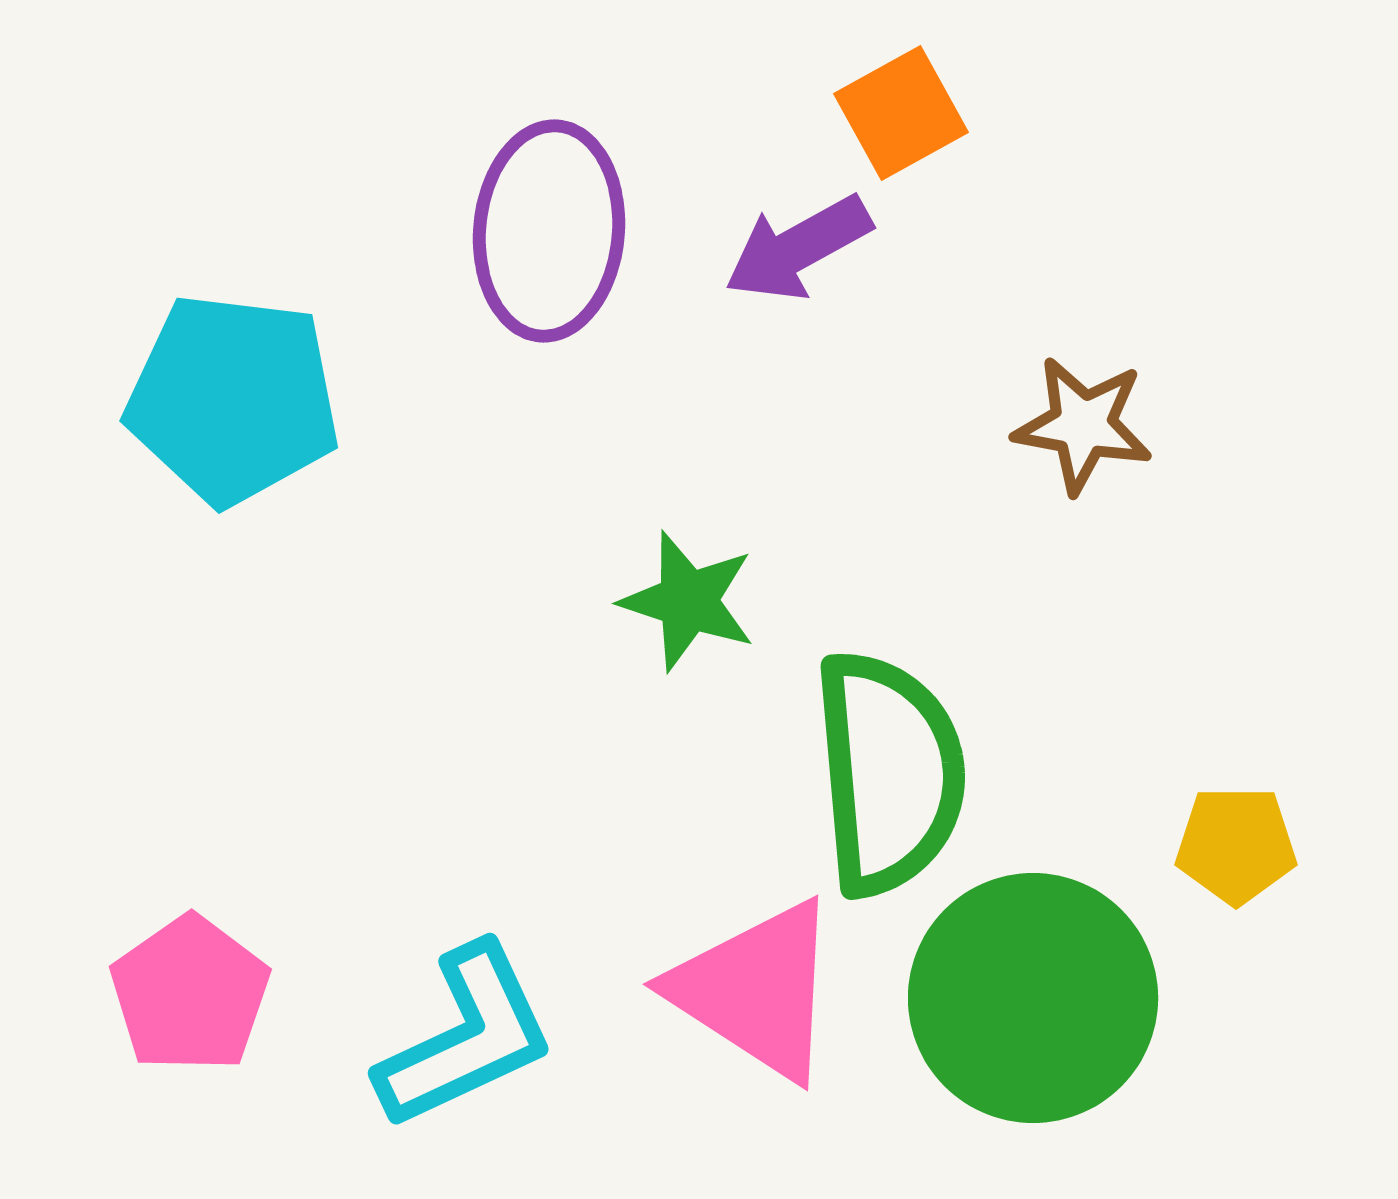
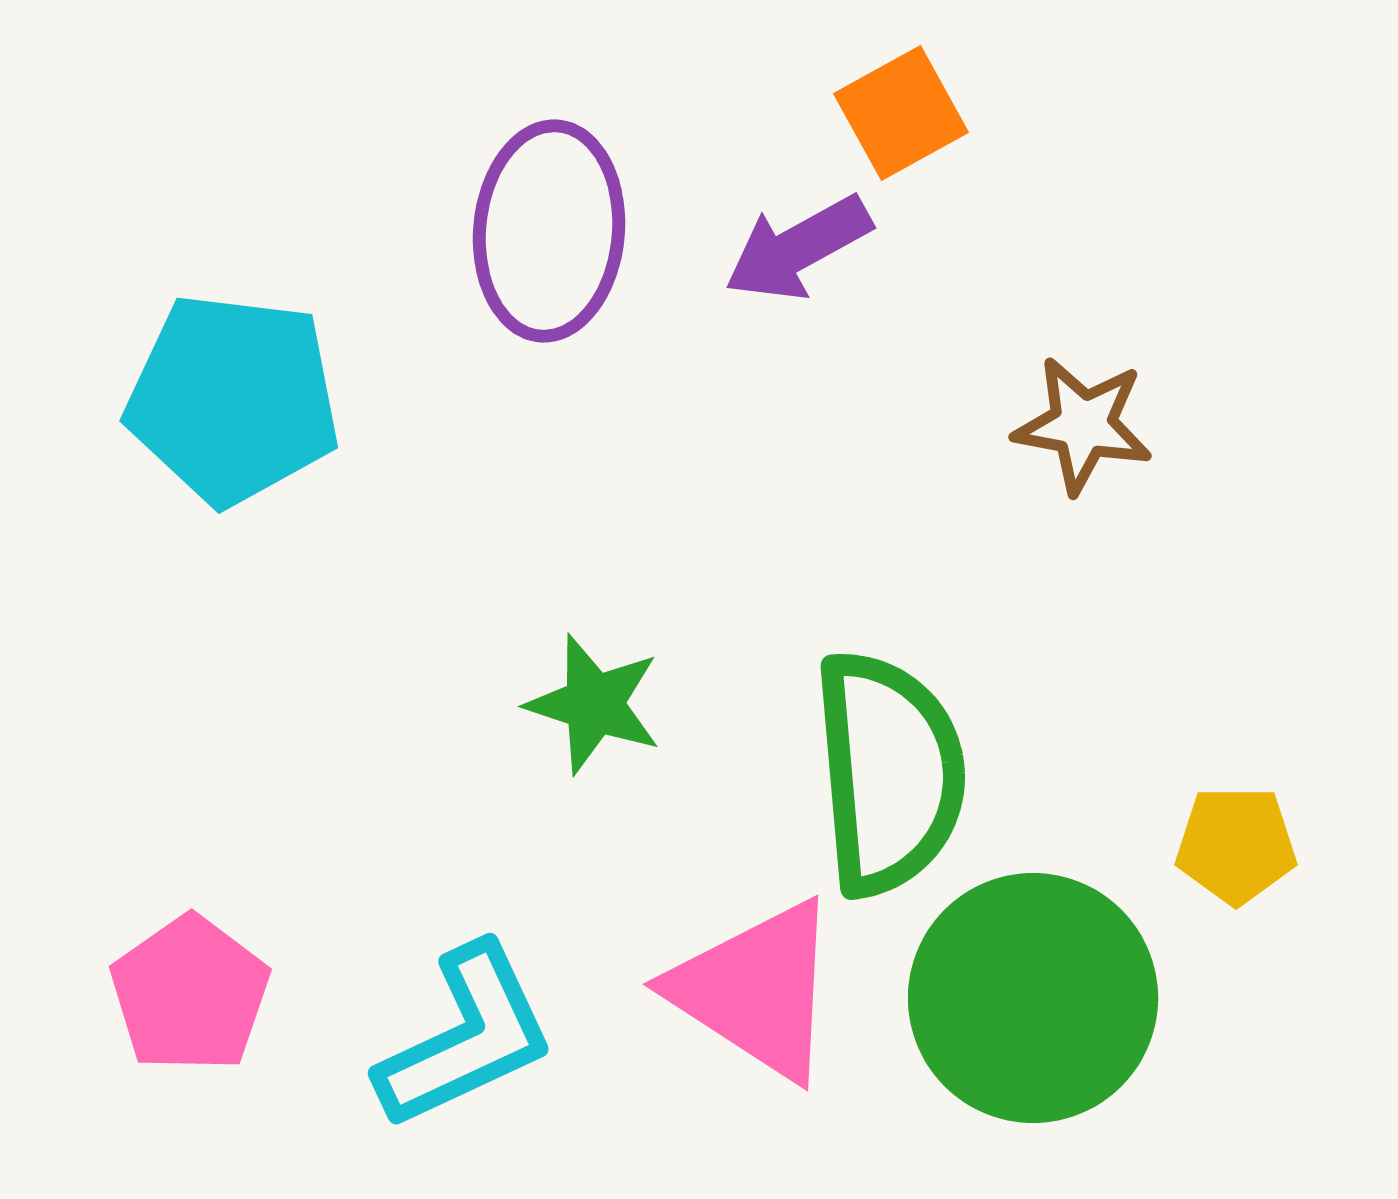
green star: moved 94 px left, 103 px down
